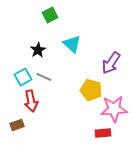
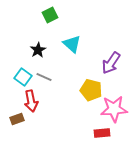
cyan square: rotated 24 degrees counterclockwise
brown rectangle: moved 6 px up
red rectangle: moved 1 px left
